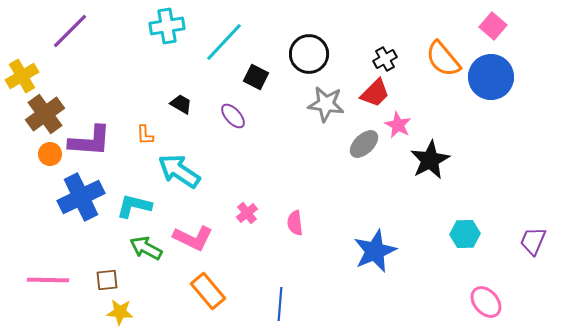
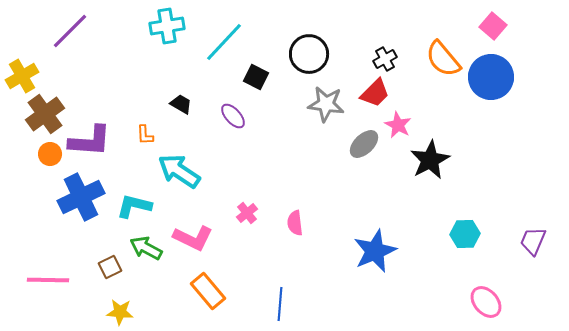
brown square: moved 3 px right, 13 px up; rotated 20 degrees counterclockwise
